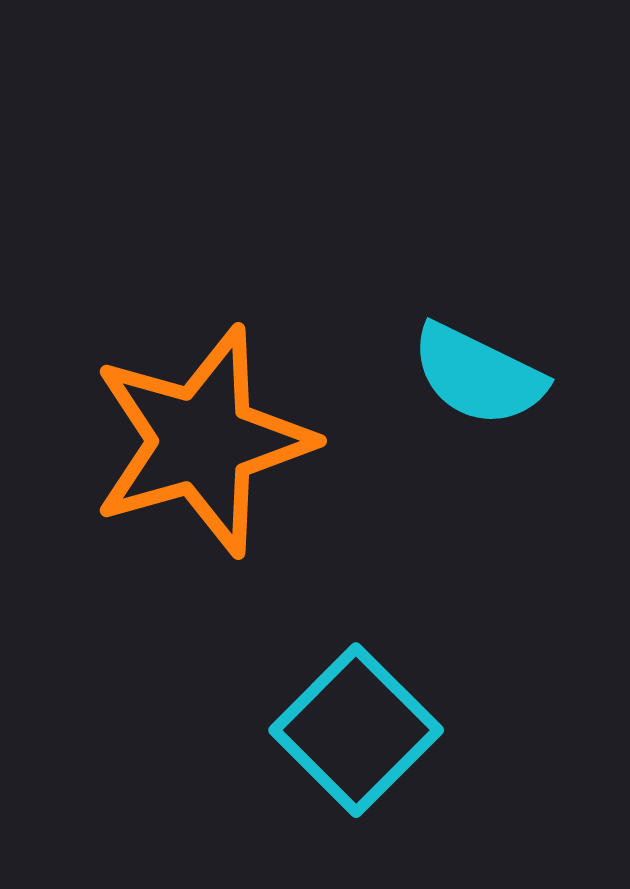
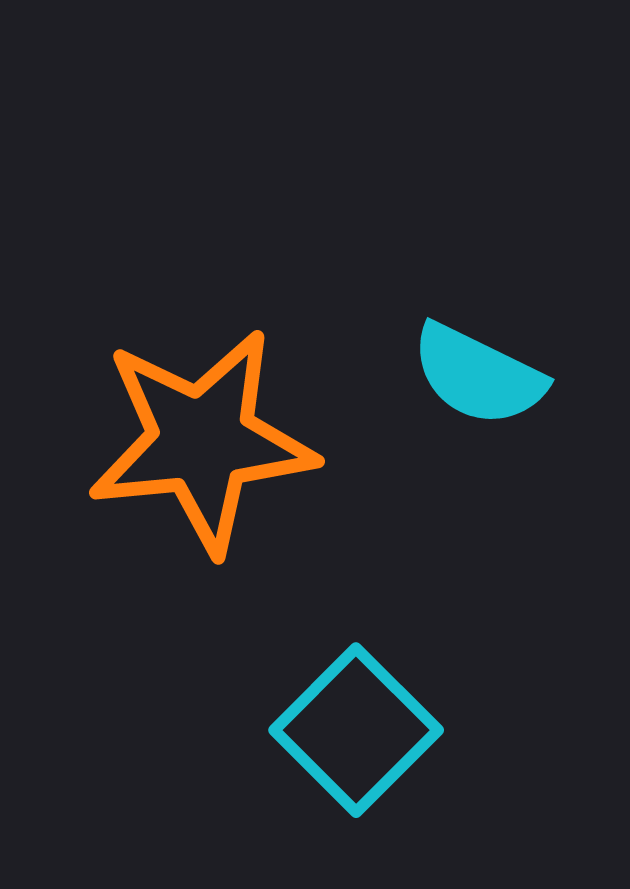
orange star: rotated 10 degrees clockwise
